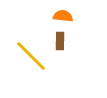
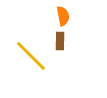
orange semicircle: rotated 72 degrees clockwise
